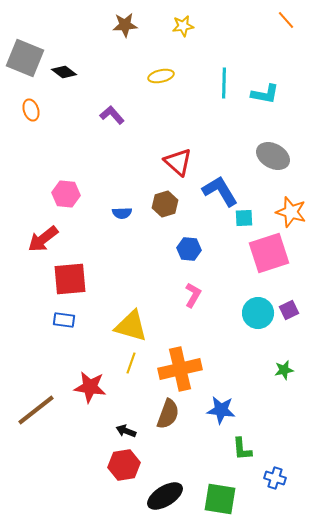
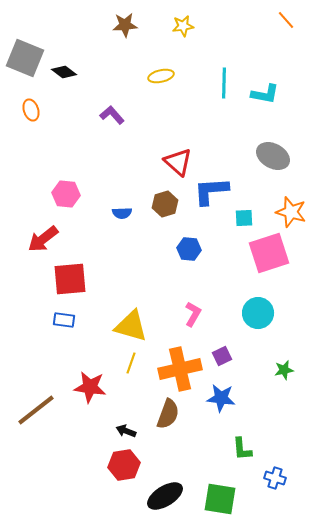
blue L-shape: moved 9 px left; rotated 63 degrees counterclockwise
pink L-shape: moved 19 px down
purple square: moved 67 px left, 46 px down
blue star: moved 12 px up
